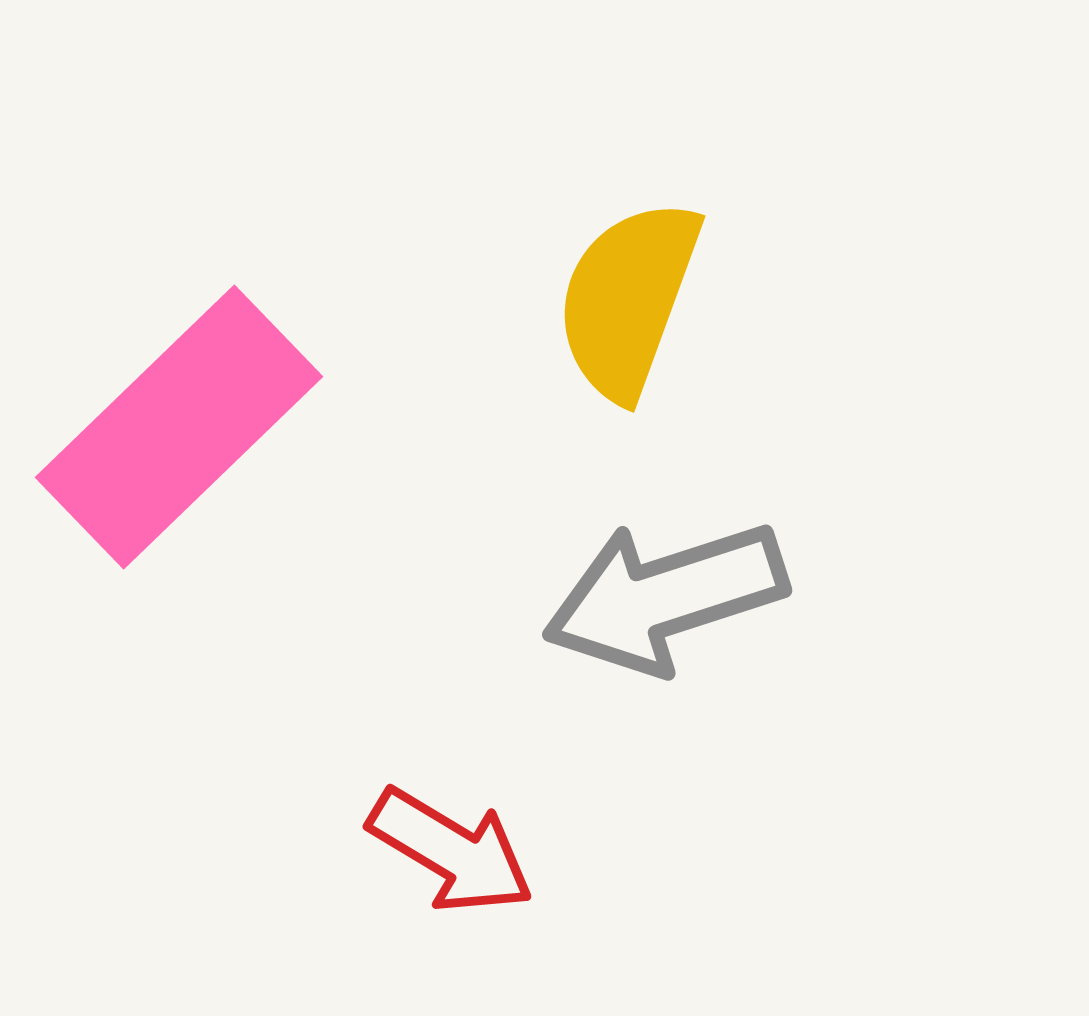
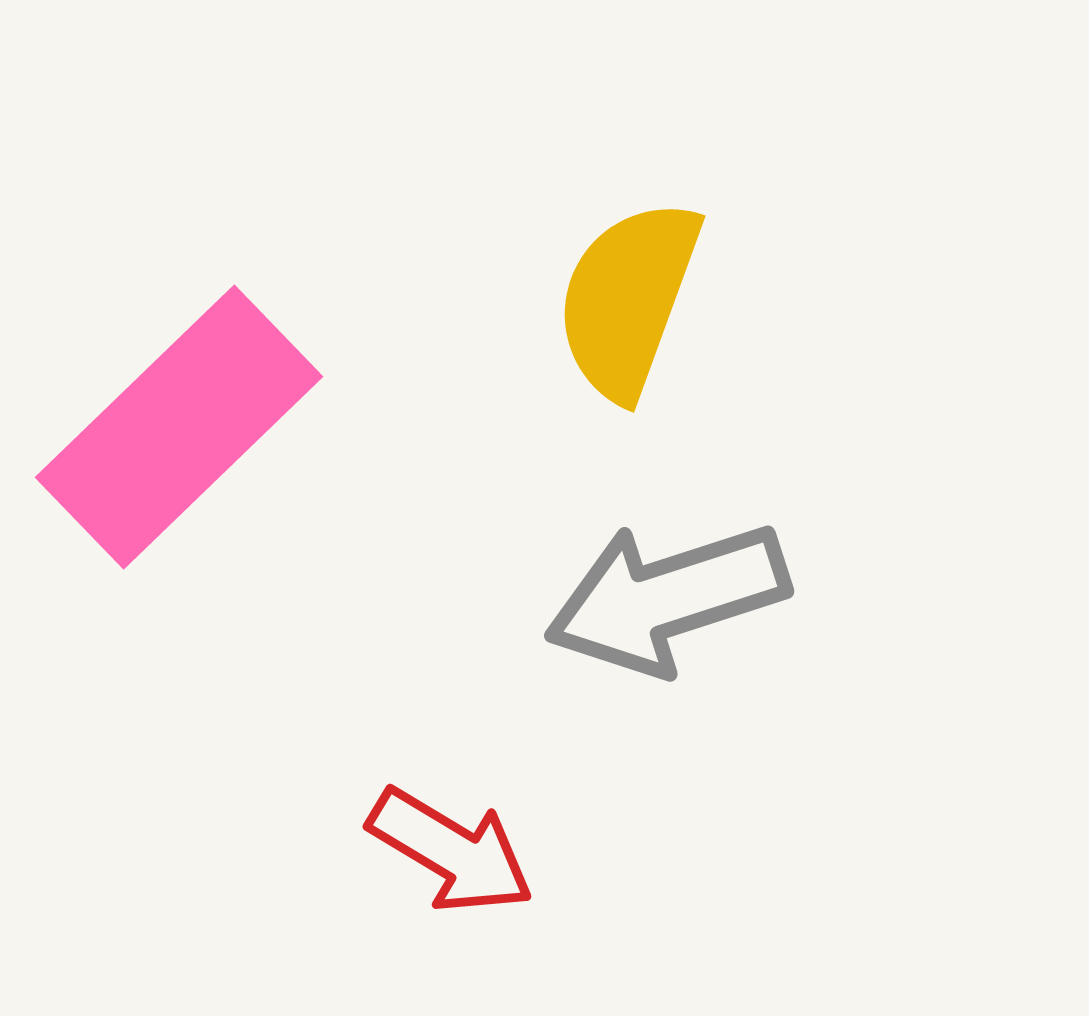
gray arrow: moved 2 px right, 1 px down
